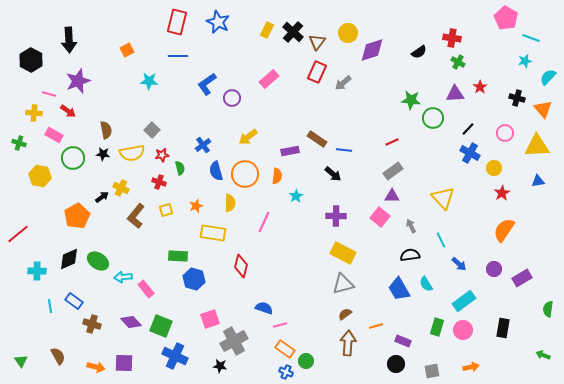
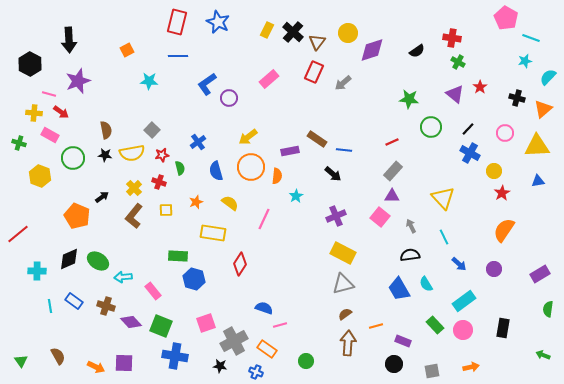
black semicircle at (419, 52): moved 2 px left, 1 px up
black hexagon at (31, 60): moved 1 px left, 4 px down
red rectangle at (317, 72): moved 3 px left
purple triangle at (455, 94): rotated 42 degrees clockwise
purple circle at (232, 98): moved 3 px left
green star at (411, 100): moved 2 px left, 1 px up
orange triangle at (543, 109): rotated 30 degrees clockwise
red arrow at (68, 111): moved 7 px left, 1 px down
green circle at (433, 118): moved 2 px left, 9 px down
pink rectangle at (54, 135): moved 4 px left
blue cross at (203, 145): moved 5 px left, 3 px up
black star at (103, 154): moved 2 px right, 1 px down
yellow circle at (494, 168): moved 3 px down
gray rectangle at (393, 171): rotated 12 degrees counterclockwise
orange circle at (245, 174): moved 6 px right, 7 px up
yellow hexagon at (40, 176): rotated 10 degrees clockwise
yellow cross at (121, 188): moved 13 px right; rotated 21 degrees clockwise
yellow semicircle at (230, 203): rotated 54 degrees counterclockwise
orange star at (196, 206): moved 4 px up
yellow square at (166, 210): rotated 16 degrees clockwise
orange pentagon at (77, 216): rotated 20 degrees counterclockwise
brown L-shape at (136, 216): moved 2 px left
purple cross at (336, 216): rotated 24 degrees counterclockwise
pink line at (264, 222): moved 3 px up
cyan line at (441, 240): moved 3 px right, 3 px up
red diamond at (241, 266): moved 1 px left, 2 px up; rotated 20 degrees clockwise
purple rectangle at (522, 278): moved 18 px right, 4 px up
pink rectangle at (146, 289): moved 7 px right, 2 px down
pink square at (210, 319): moved 4 px left, 4 px down
brown cross at (92, 324): moved 14 px right, 18 px up
green rectangle at (437, 327): moved 2 px left, 2 px up; rotated 60 degrees counterclockwise
orange rectangle at (285, 349): moved 18 px left
blue cross at (175, 356): rotated 15 degrees counterclockwise
black circle at (396, 364): moved 2 px left
orange arrow at (96, 367): rotated 12 degrees clockwise
blue cross at (286, 372): moved 30 px left
